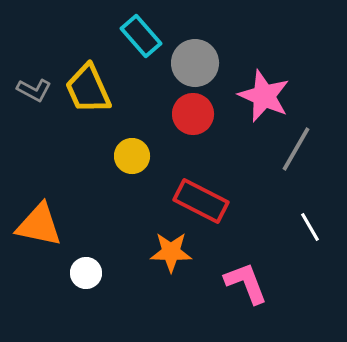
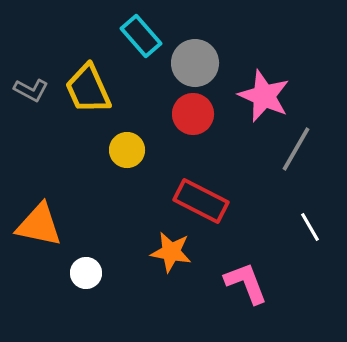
gray L-shape: moved 3 px left
yellow circle: moved 5 px left, 6 px up
orange star: rotated 9 degrees clockwise
